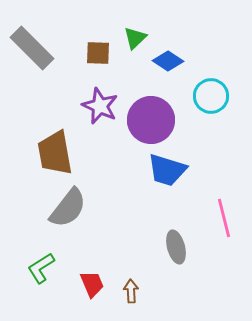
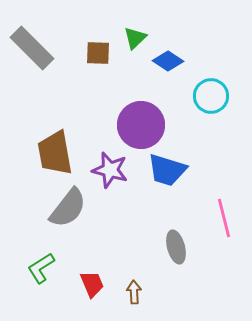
purple star: moved 10 px right, 64 px down; rotated 9 degrees counterclockwise
purple circle: moved 10 px left, 5 px down
brown arrow: moved 3 px right, 1 px down
